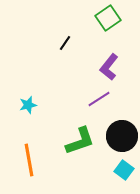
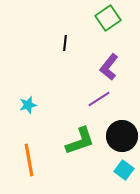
black line: rotated 28 degrees counterclockwise
